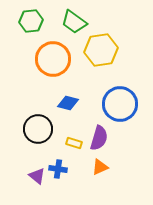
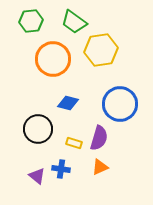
blue cross: moved 3 px right
